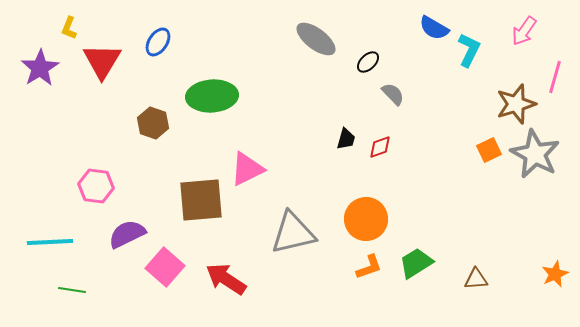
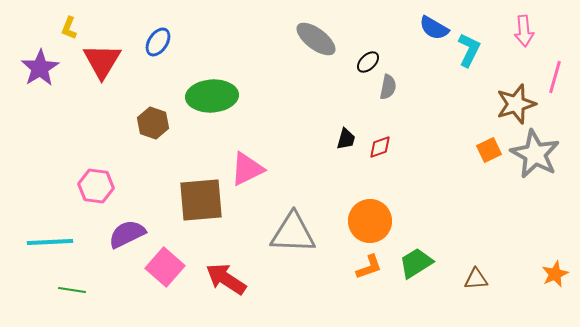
pink arrow: rotated 40 degrees counterclockwise
gray semicircle: moved 5 px left, 7 px up; rotated 55 degrees clockwise
orange circle: moved 4 px right, 2 px down
gray triangle: rotated 15 degrees clockwise
